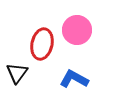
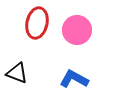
red ellipse: moved 5 px left, 21 px up
black triangle: rotated 45 degrees counterclockwise
